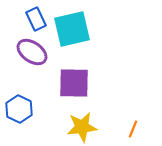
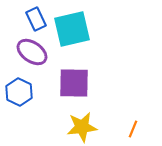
blue hexagon: moved 17 px up
